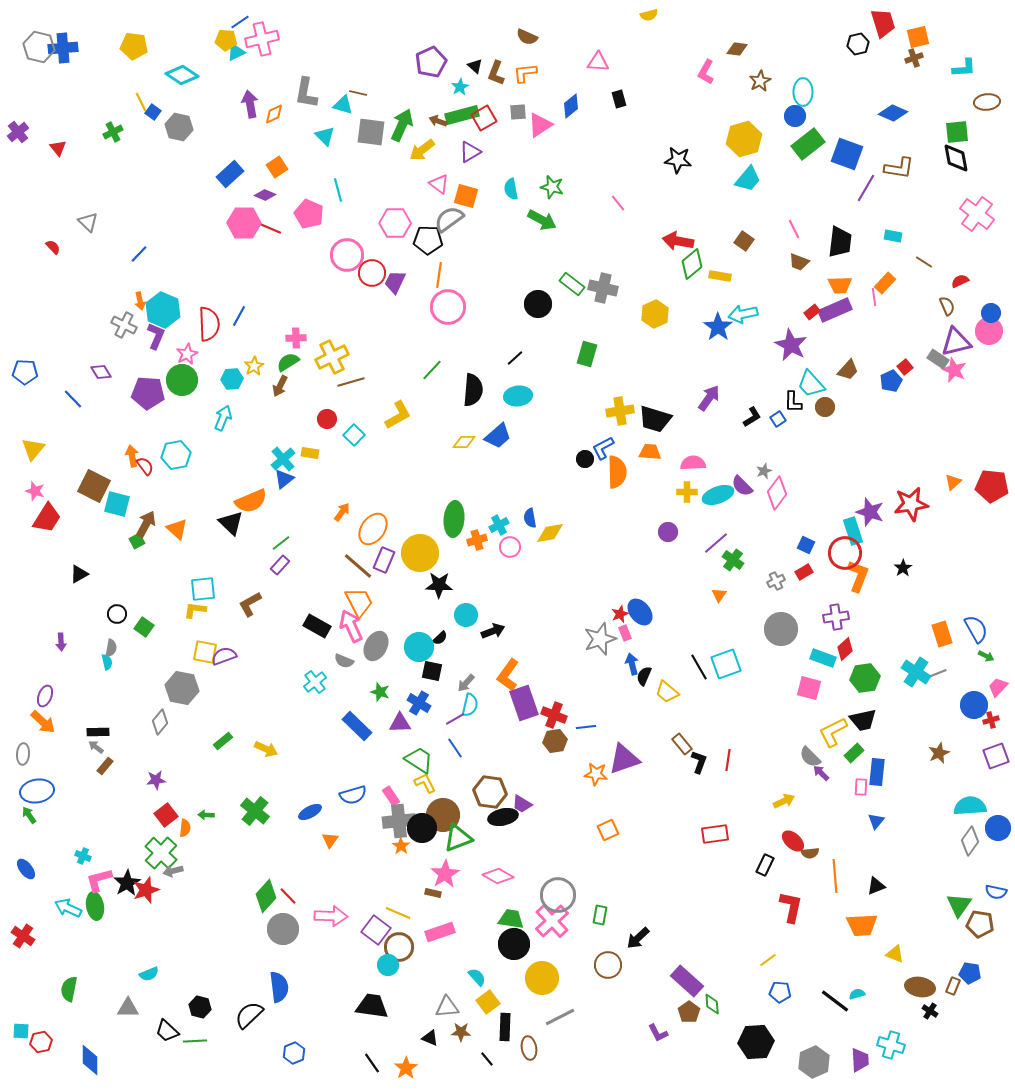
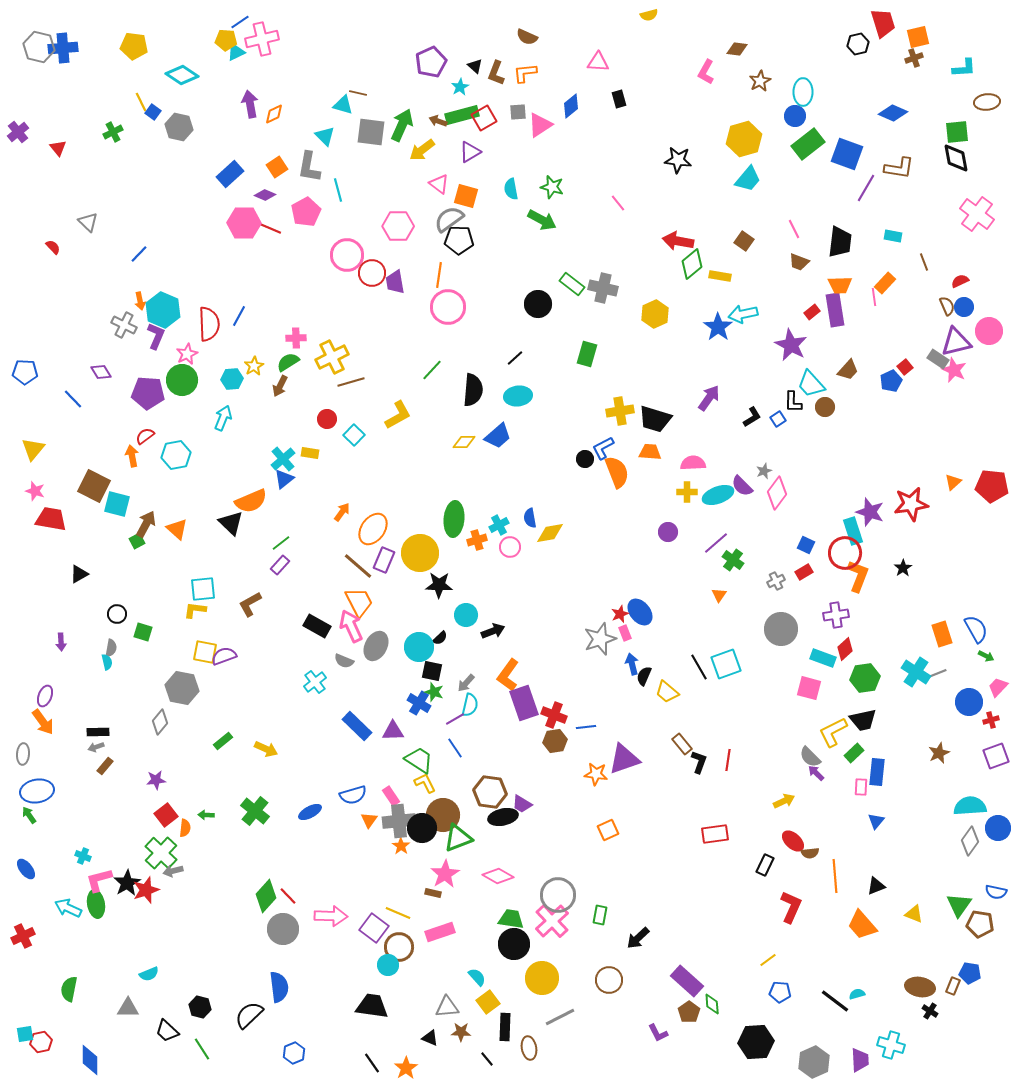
gray L-shape at (306, 93): moved 3 px right, 74 px down
pink pentagon at (309, 214): moved 3 px left, 2 px up; rotated 20 degrees clockwise
pink hexagon at (395, 223): moved 3 px right, 3 px down
black pentagon at (428, 240): moved 31 px right
brown line at (924, 262): rotated 36 degrees clockwise
purple trapezoid at (395, 282): rotated 35 degrees counterclockwise
purple rectangle at (835, 310): rotated 76 degrees counterclockwise
blue circle at (991, 313): moved 27 px left, 6 px up
red semicircle at (145, 466): moved 30 px up; rotated 90 degrees counterclockwise
orange semicircle at (617, 472): rotated 20 degrees counterclockwise
red trapezoid at (47, 518): moved 4 px right, 1 px down; rotated 112 degrees counterclockwise
purple cross at (836, 617): moved 2 px up
green square at (144, 627): moved 1 px left, 5 px down; rotated 18 degrees counterclockwise
green star at (380, 692): moved 54 px right
blue circle at (974, 705): moved 5 px left, 3 px up
orange arrow at (43, 722): rotated 12 degrees clockwise
purple triangle at (400, 723): moved 7 px left, 8 px down
gray arrow at (96, 747): rotated 56 degrees counterclockwise
purple arrow at (821, 773): moved 5 px left
orange triangle at (330, 840): moved 39 px right, 20 px up
green ellipse at (95, 906): moved 1 px right, 2 px up
red L-shape at (791, 907): rotated 12 degrees clockwise
orange trapezoid at (862, 925): rotated 52 degrees clockwise
purple square at (376, 930): moved 2 px left, 2 px up
red cross at (23, 936): rotated 30 degrees clockwise
yellow triangle at (895, 954): moved 19 px right, 40 px up
brown circle at (608, 965): moved 1 px right, 15 px down
cyan square at (21, 1031): moved 4 px right, 3 px down; rotated 12 degrees counterclockwise
green line at (195, 1041): moved 7 px right, 8 px down; rotated 60 degrees clockwise
